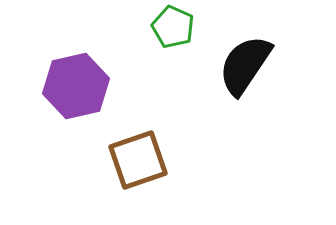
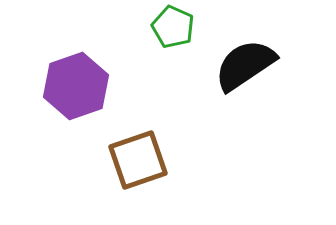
black semicircle: rotated 22 degrees clockwise
purple hexagon: rotated 6 degrees counterclockwise
